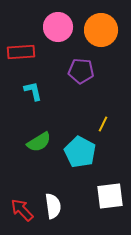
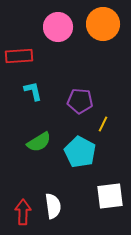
orange circle: moved 2 px right, 6 px up
red rectangle: moved 2 px left, 4 px down
purple pentagon: moved 1 px left, 30 px down
red arrow: moved 1 px right, 2 px down; rotated 45 degrees clockwise
